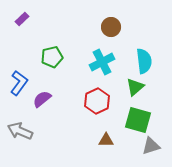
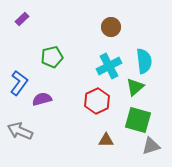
cyan cross: moved 7 px right, 4 px down
purple semicircle: rotated 24 degrees clockwise
